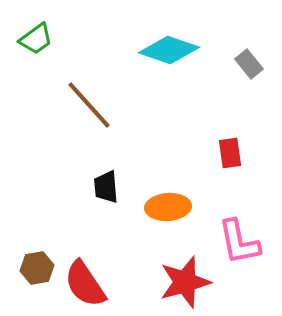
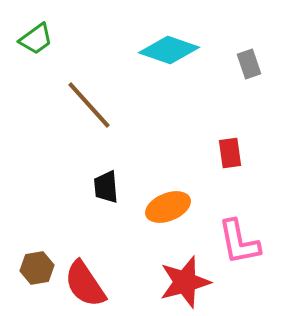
gray rectangle: rotated 20 degrees clockwise
orange ellipse: rotated 18 degrees counterclockwise
